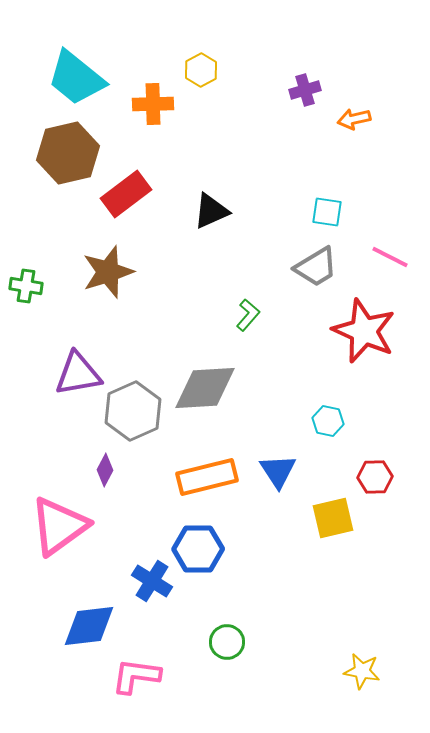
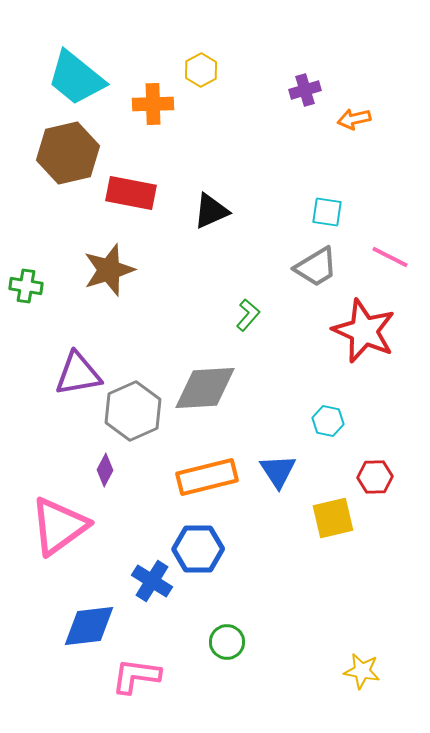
red rectangle: moved 5 px right, 1 px up; rotated 48 degrees clockwise
brown star: moved 1 px right, 2 px up
